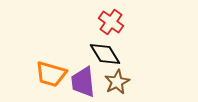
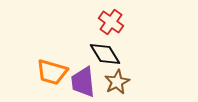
orange trapezoid: moved 1 px right, 2 px up
